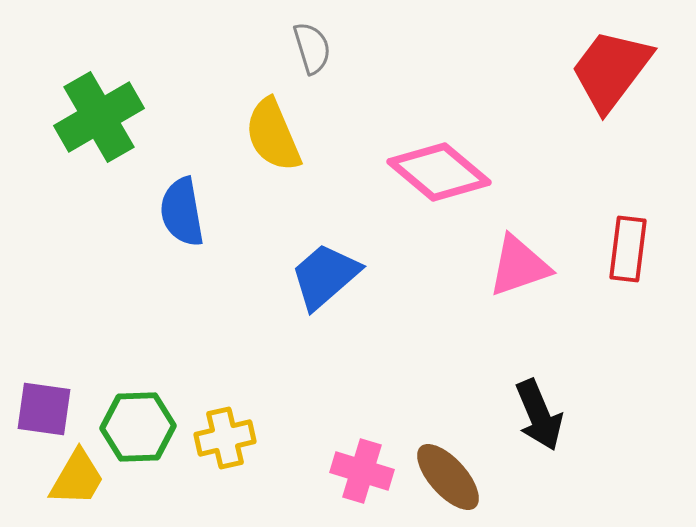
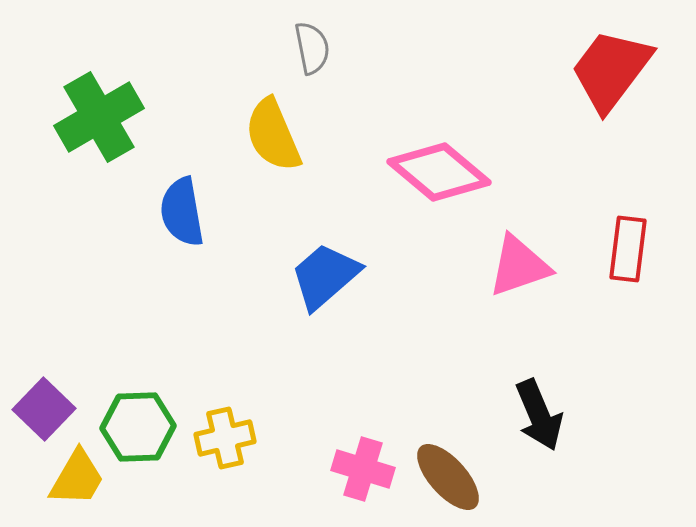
gray semicircle: rotated 6 degrees clockwise
purple square: rotated 36 degrees clockwise
pink cross: moved 1 px right, 2 px up
